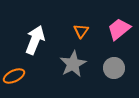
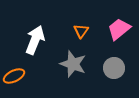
gray star: rotated 24 degrees counterclockwise
